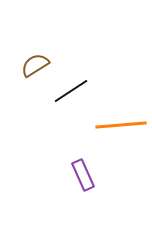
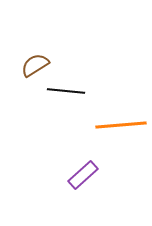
black line: moved 5 px left; rotated 39 degrees clockwise
purple rectangle: rotated 72 degrees clockwise
